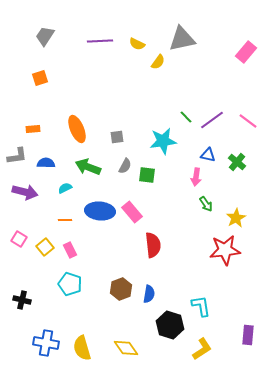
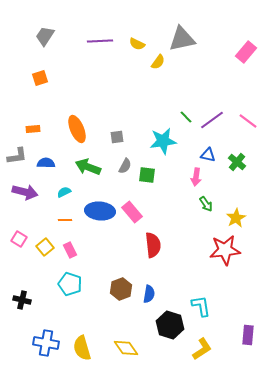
cyan semicircle at (65, 188): moved 1 px left, 4 px down
